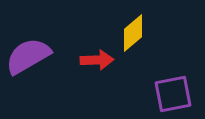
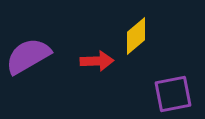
yellow diamond: moved 3 px right, 3 px down
red arrow: moved 1 px down
